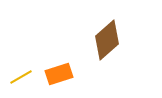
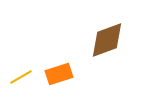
brown diamond: rotated 21 degrees clockwise
